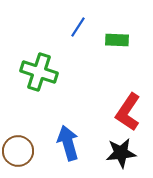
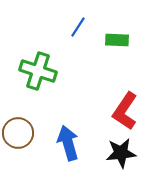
green cross: moved 1 px left, 1 px up
red L-shape: moved 3 px left, 1 px up
brown circle: moved 18 px up
